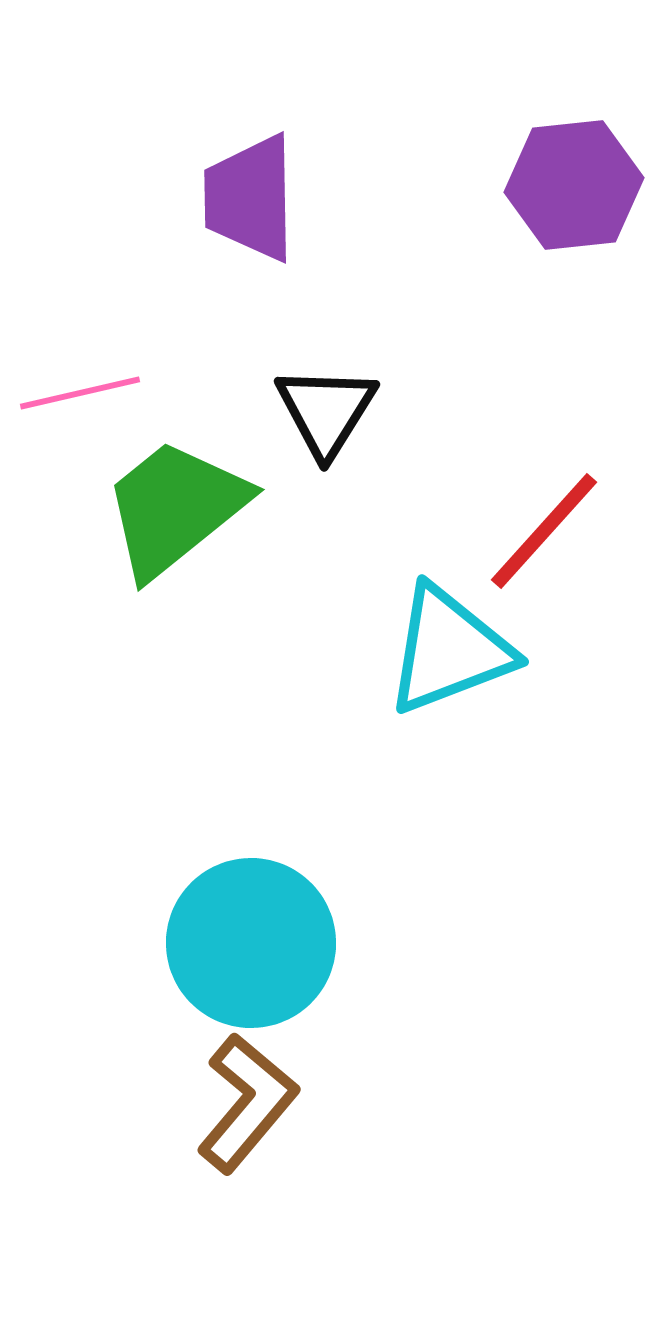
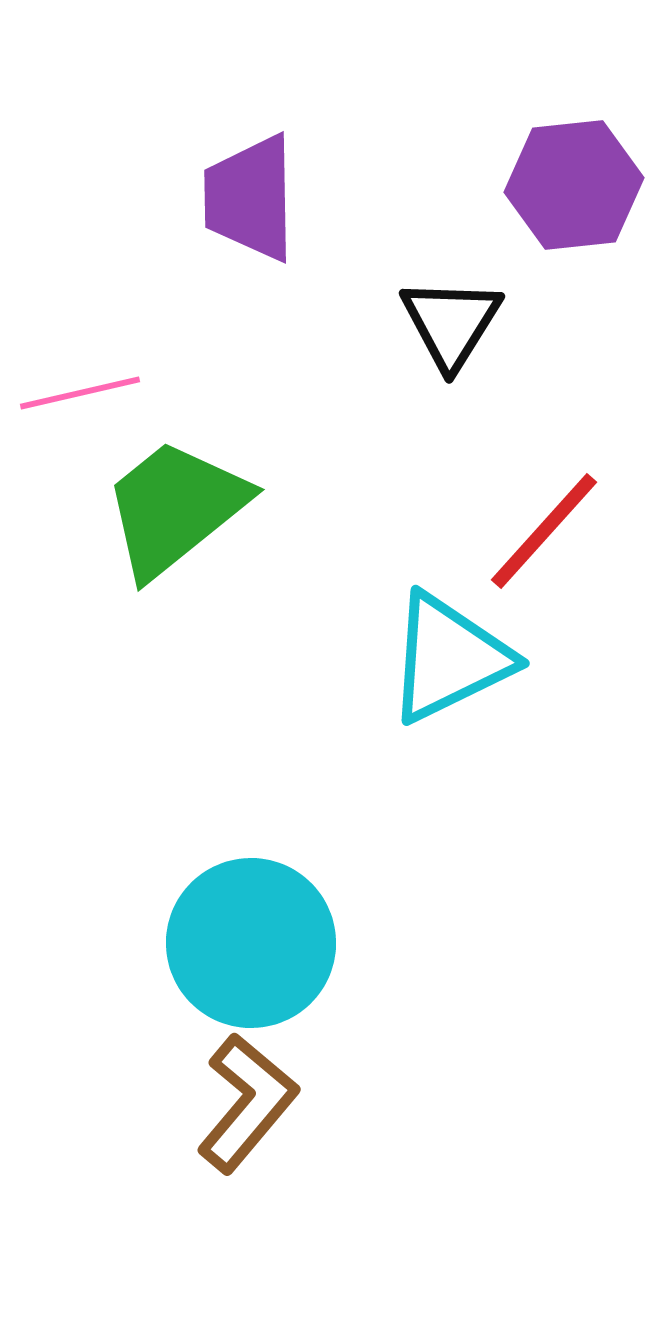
black triangle: moved 125 px right, 88 px up
cyan triangle: moved 8 px down; rotated 5 degrees counterclockwise
